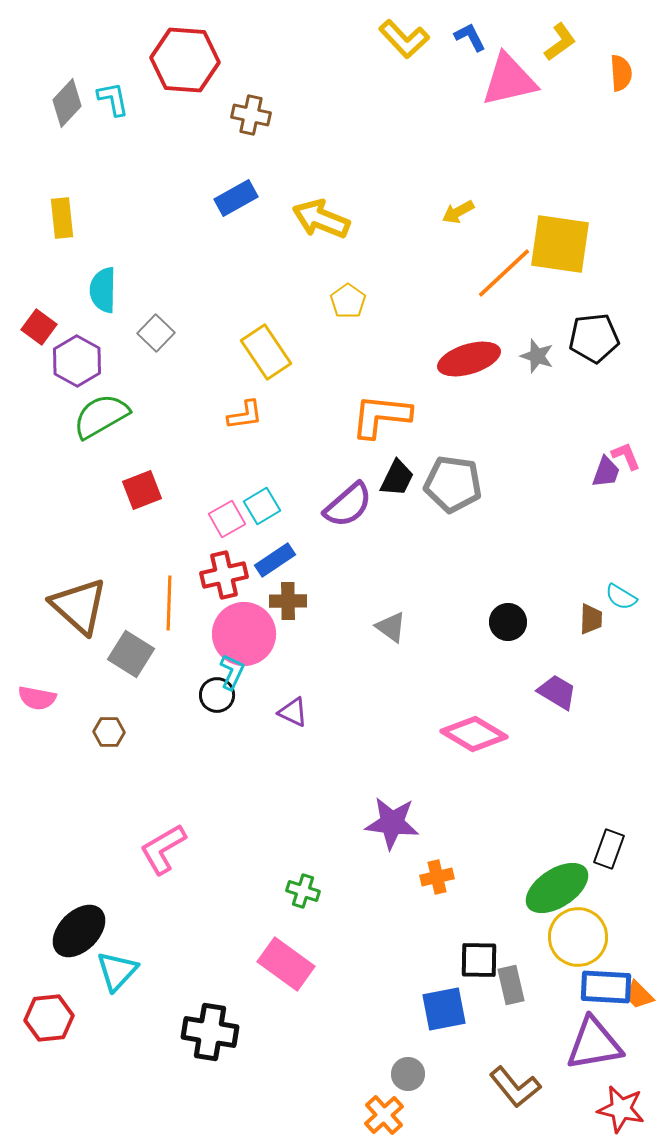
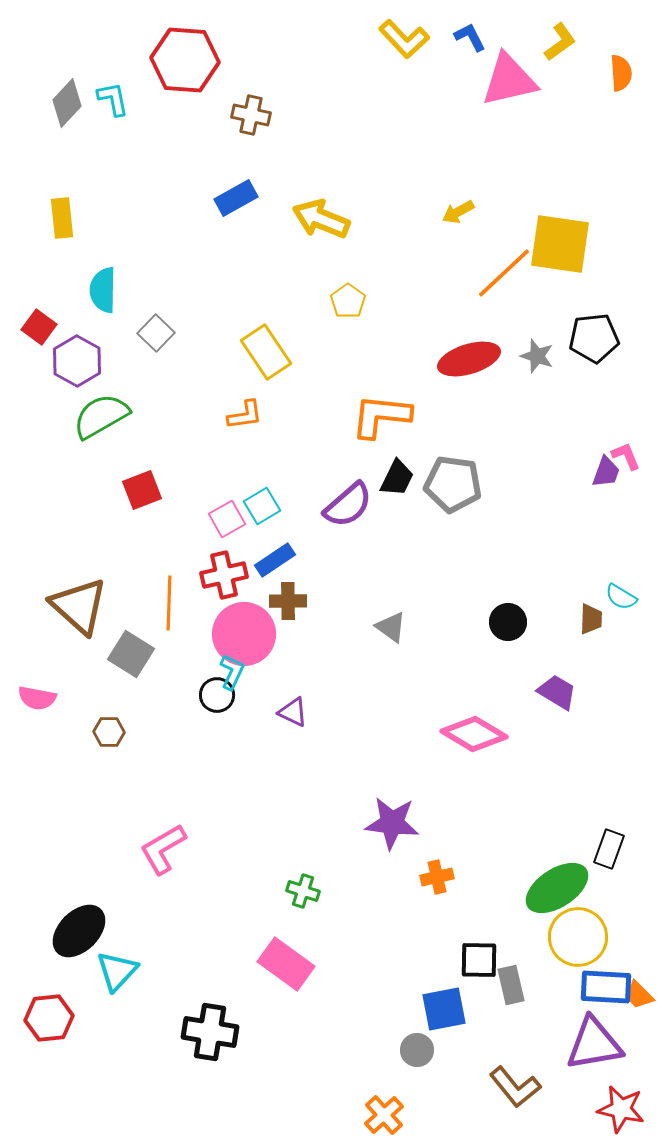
gray circle at (408, 1074): moved 9 px right, 24 px up
